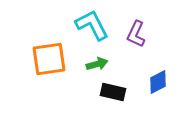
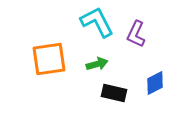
cyan L-shape: moved 5 px right, 3 px up
blue diamond: moved 3 px left, 1 px down
black rectangle: moved 1 px right, 1 px down
